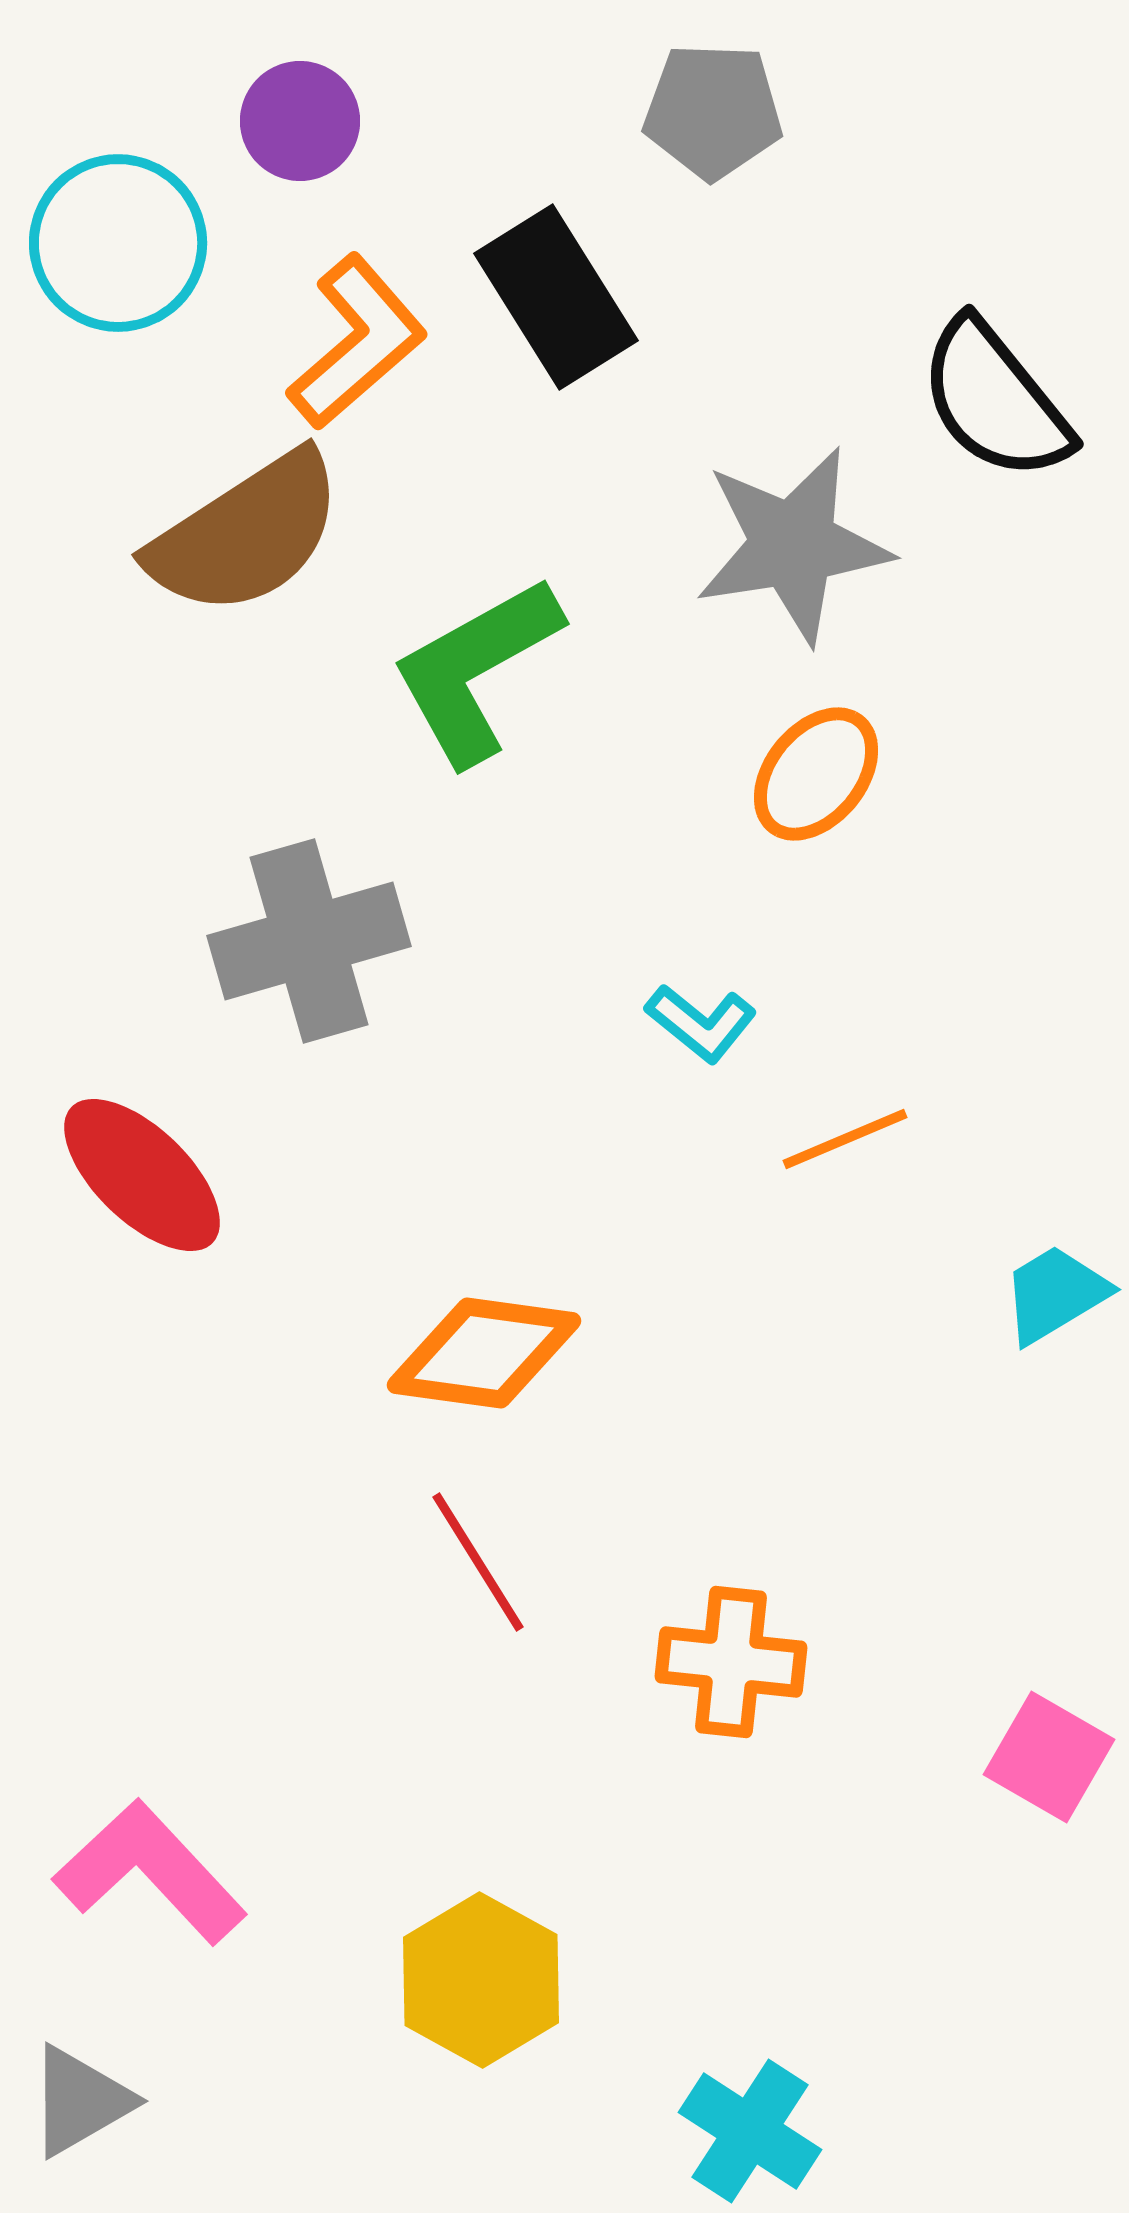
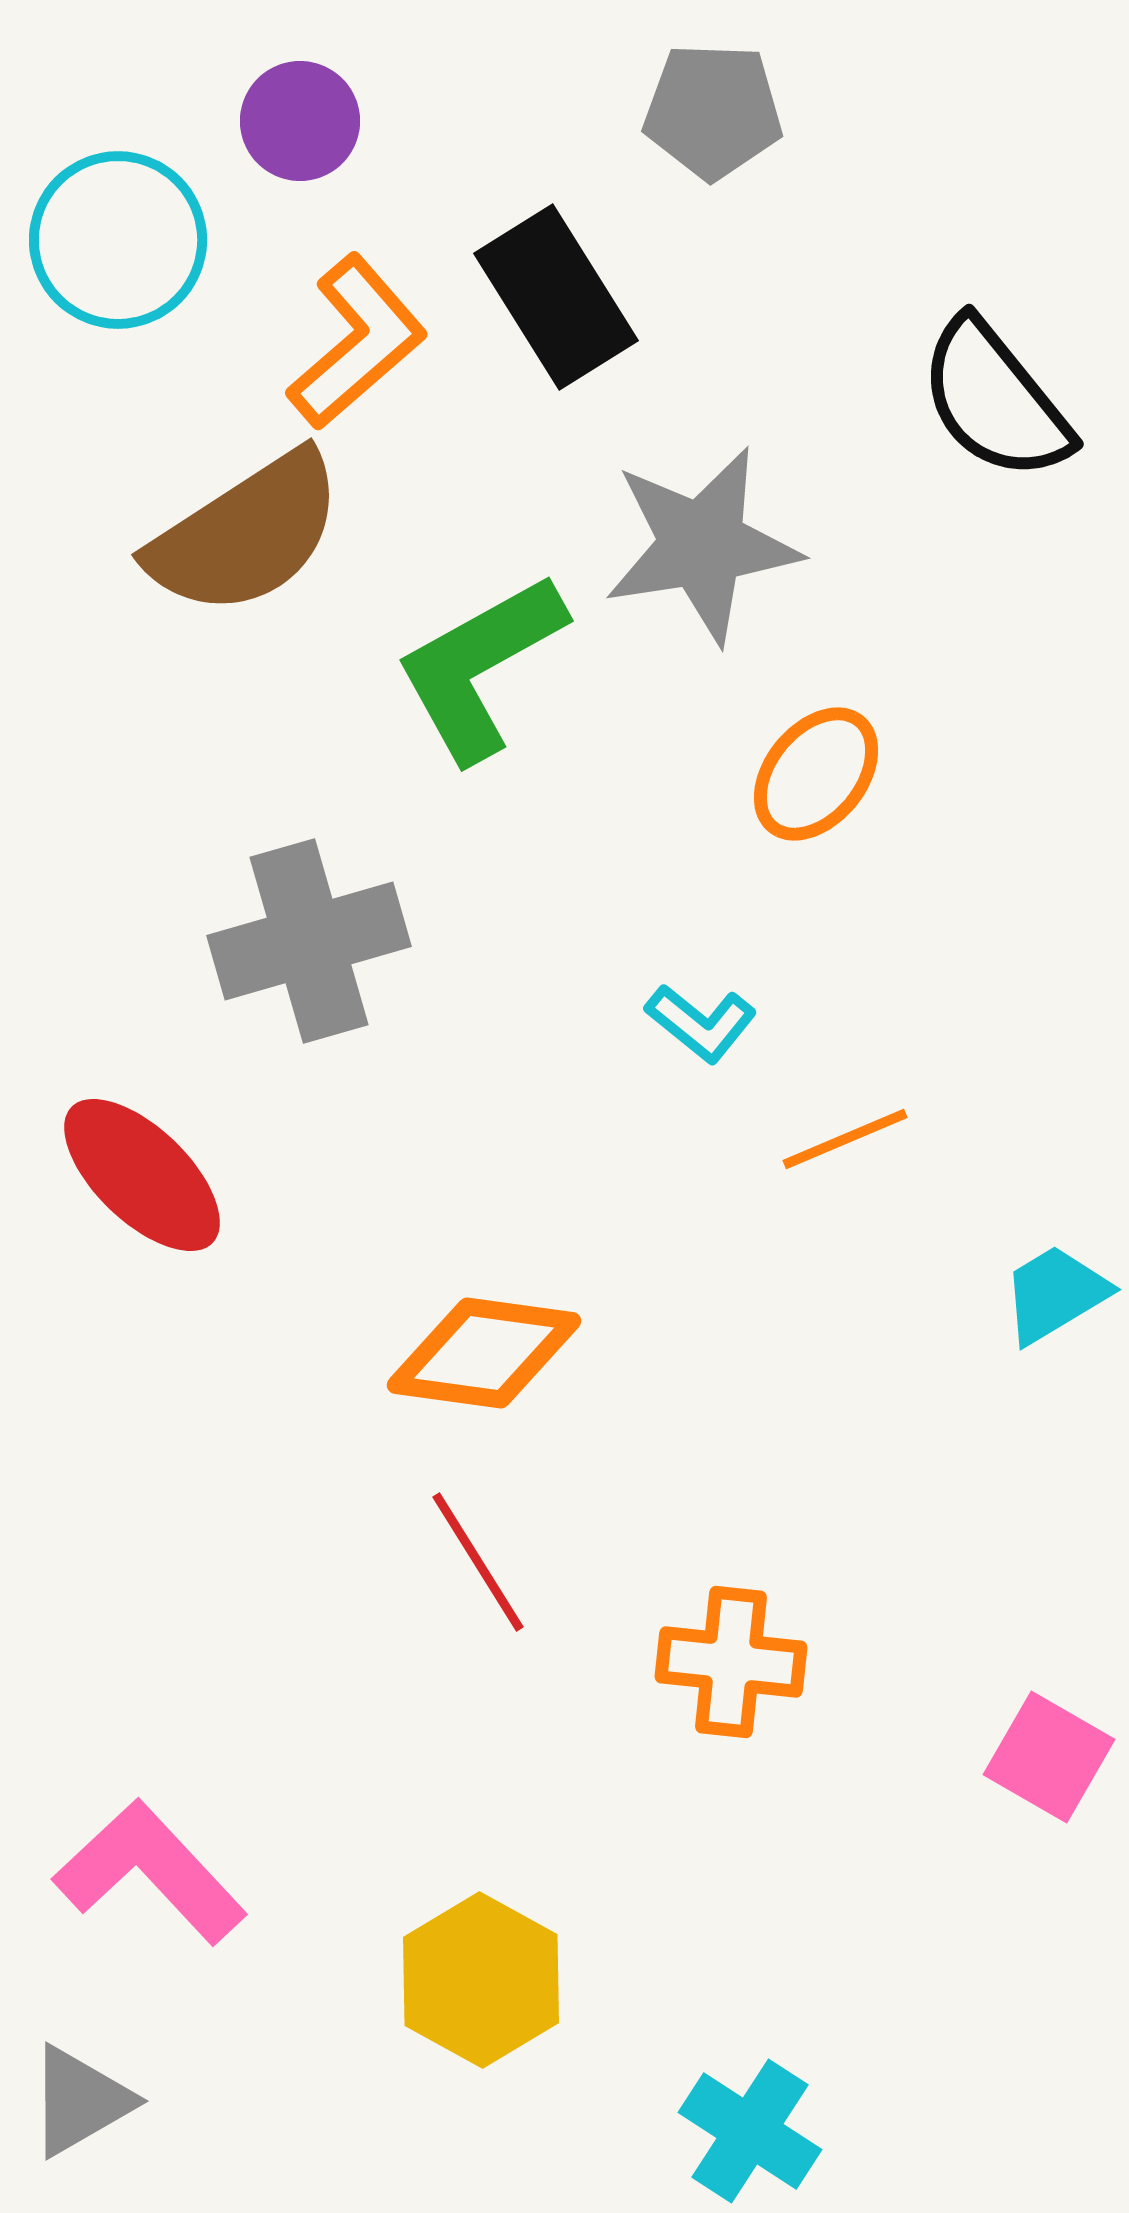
cyan circle: moved 3 px up
gray star: moved 91 px left
green L-shape: moved 4 px right, 3 px up
